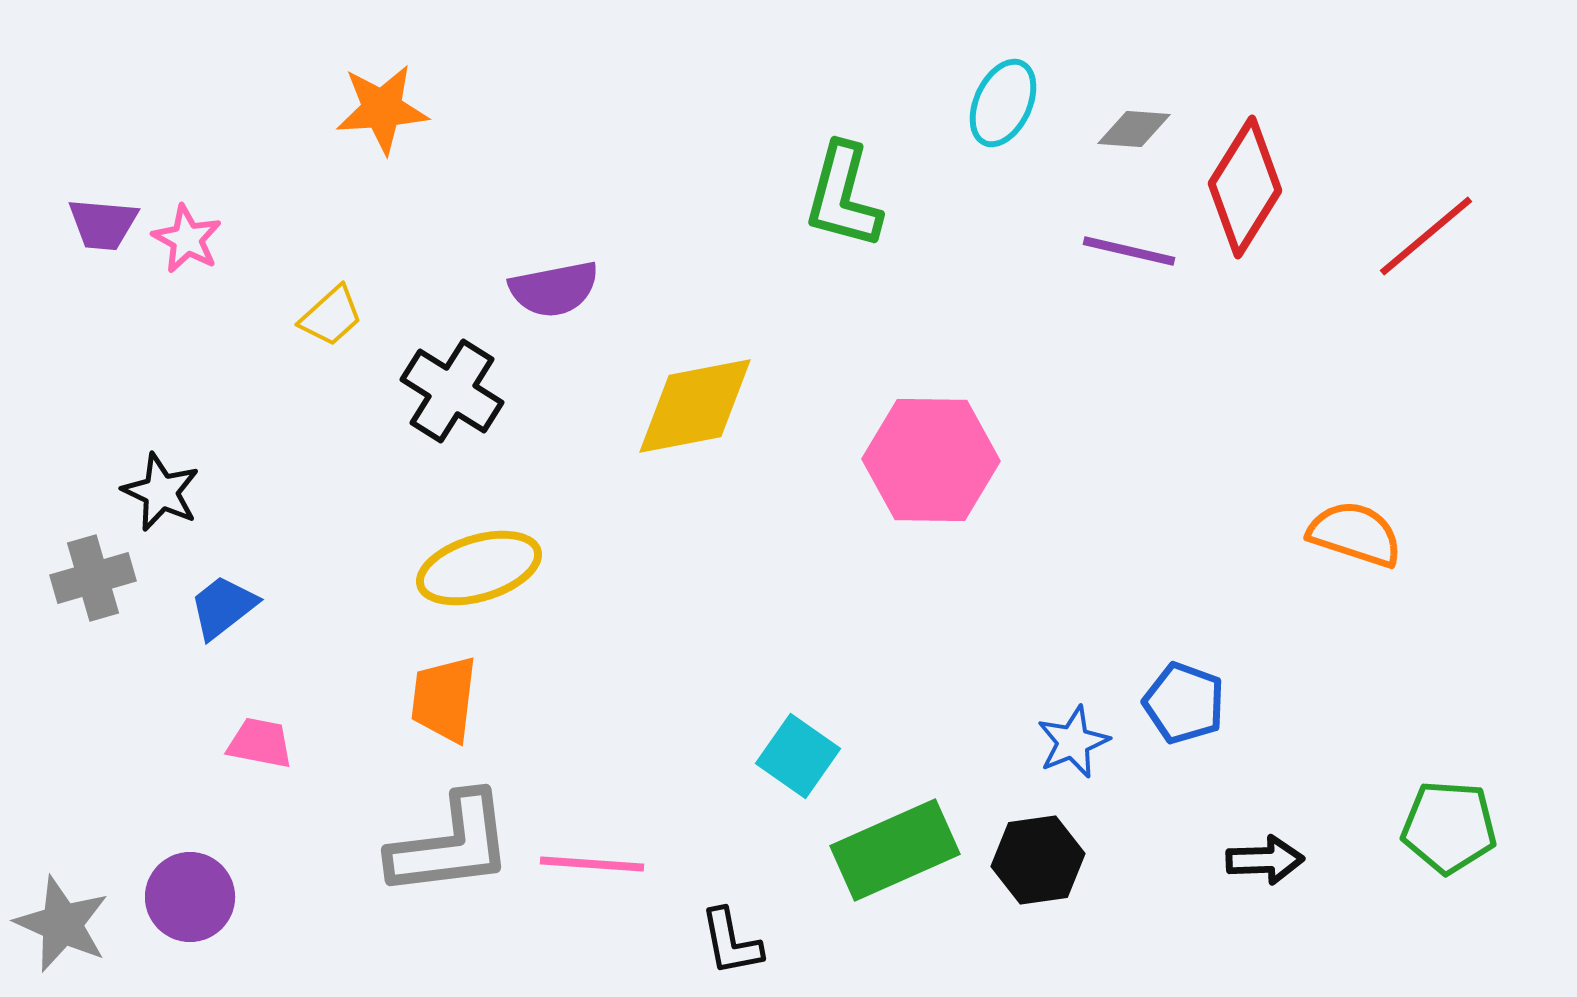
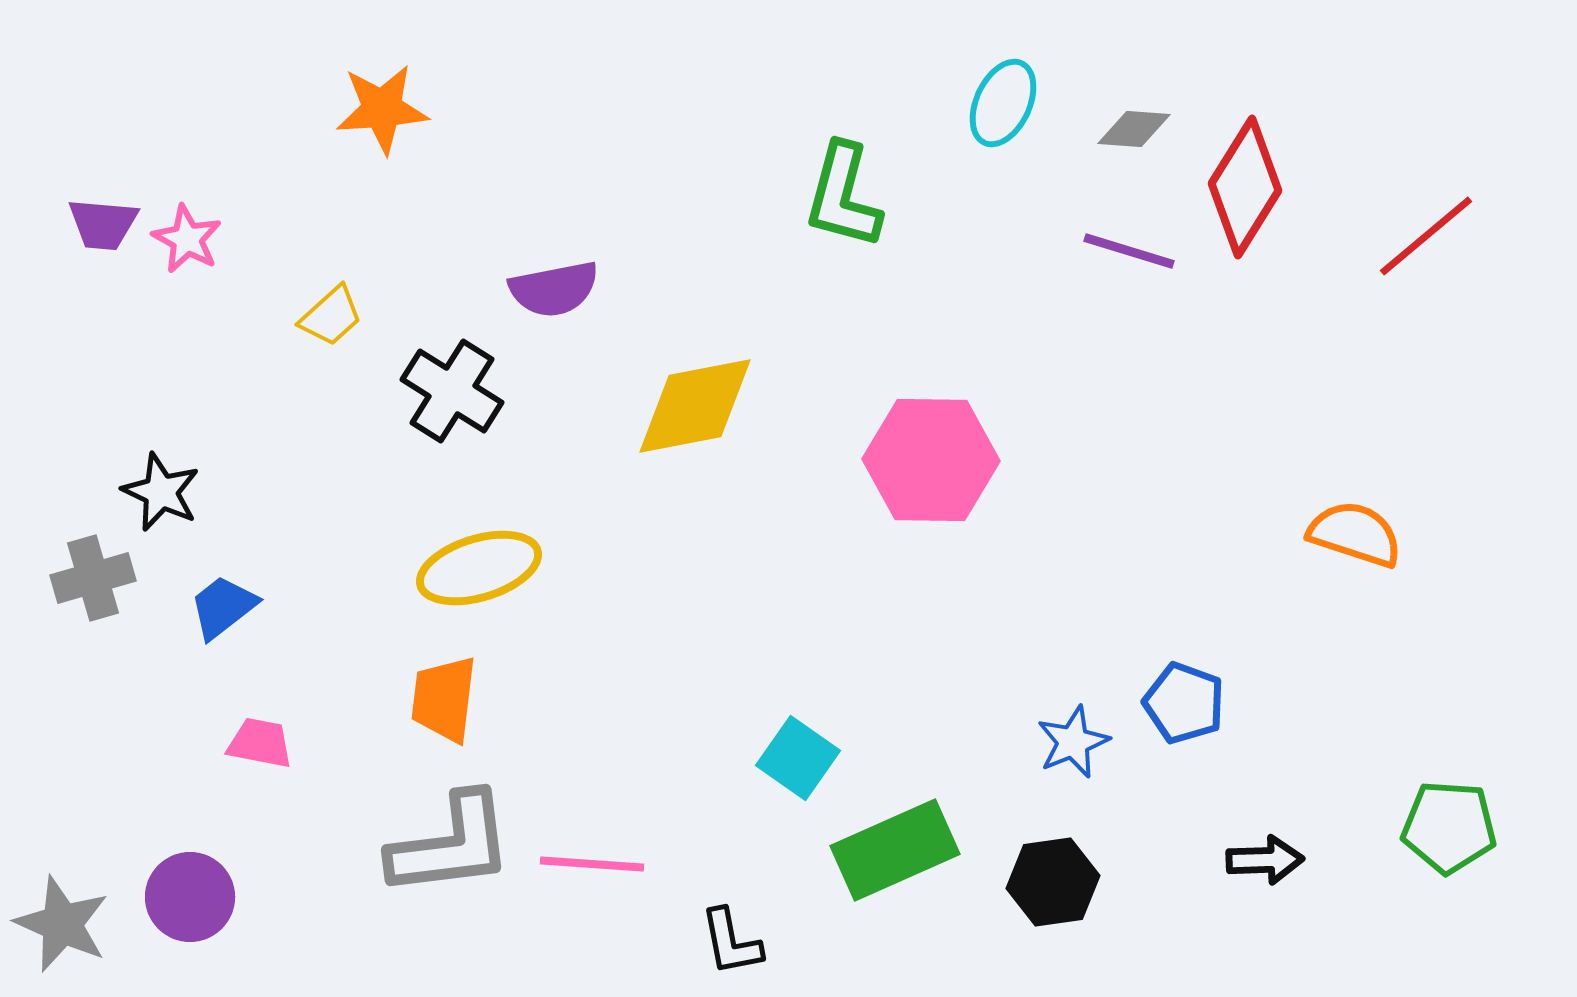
purple line: rotated 4 degrees clockwise
cyan square: moved 2 px down
black hexagon: moved 15 px right, 22 px down
